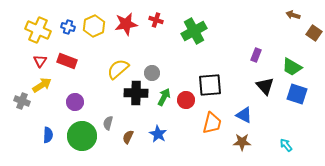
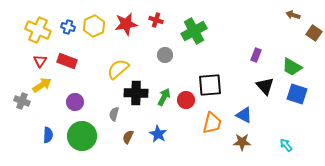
gray circle: moved 13 px right, 18 px up
gray semicircle: moved 6 px right, 9 px up
